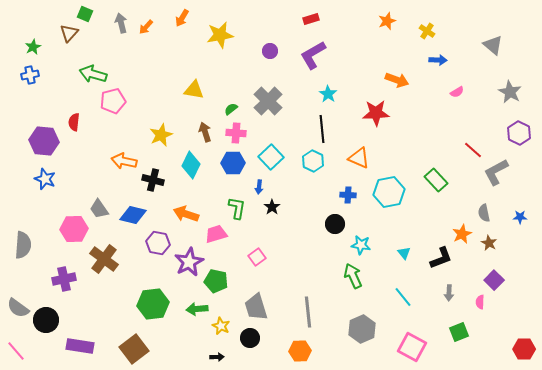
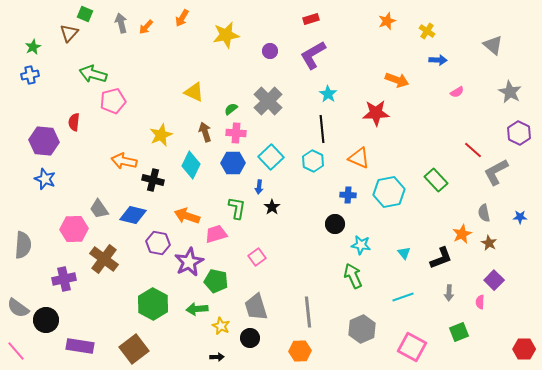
yellow star at (220, 35): moved 6 px right
yellow triangle at (194, 90): moved 2 px down; rotated 15 degrees clockwise
orange arrow at (186, 214): moved 1 px right, 2 px down
cyan line at (403, 297): rotated 70 degrees counterclockwise
green hexagon at (153, 304): rotated 24 degrees counterclockwise
